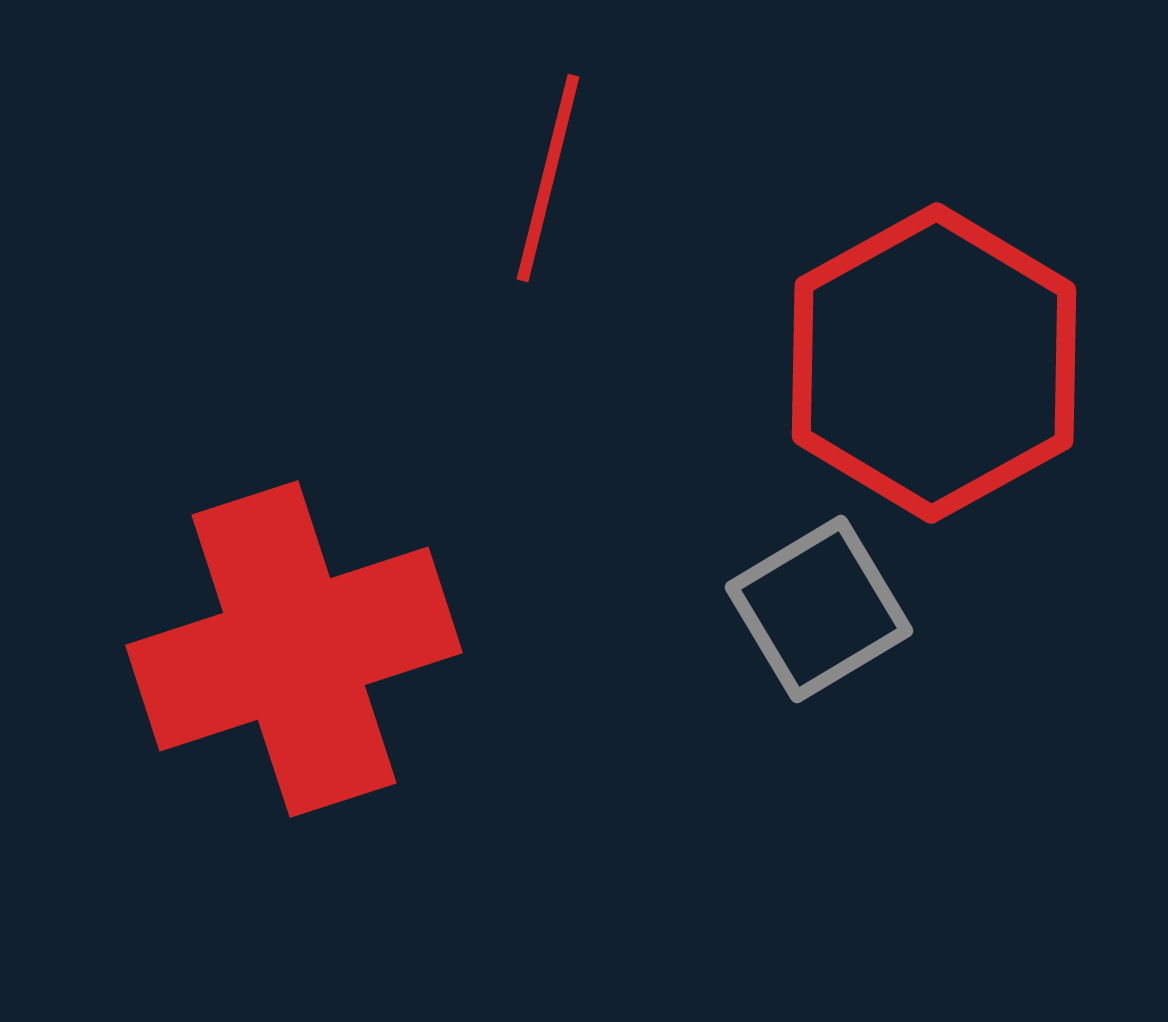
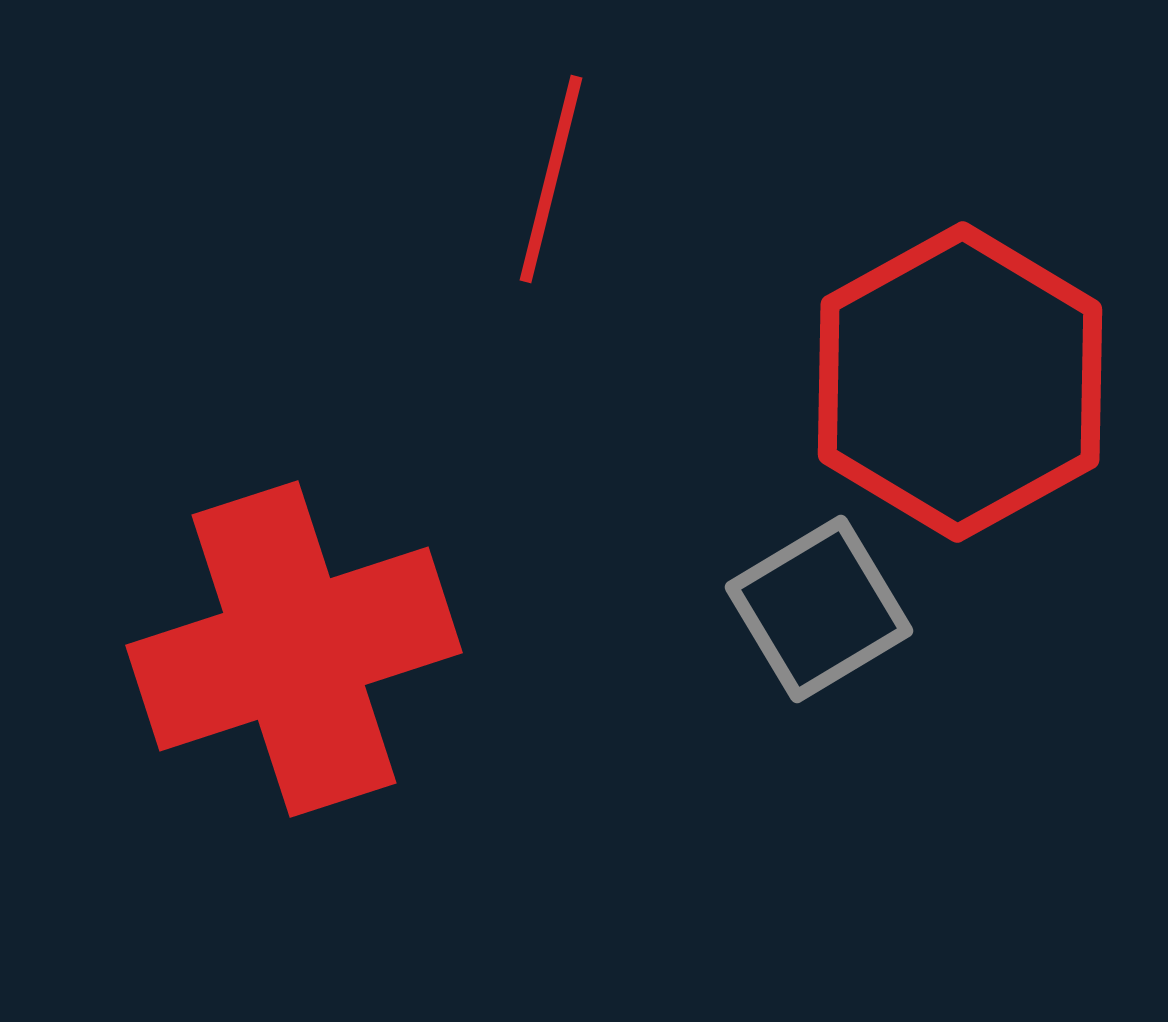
red line: moved 3 px right, 1 px down
red hexagon: moved 26 px right, 19 px down
